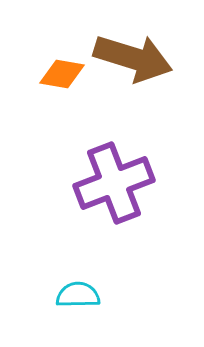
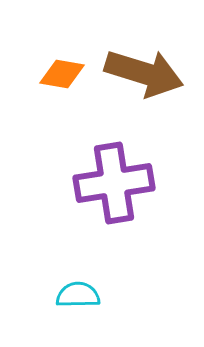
brown arrow: moved 11 px right, 15 px down
purple cross: rotated 12 degrees clockwise
